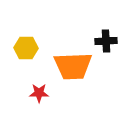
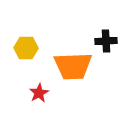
red star: rotated 30 degrees counterclockwise
